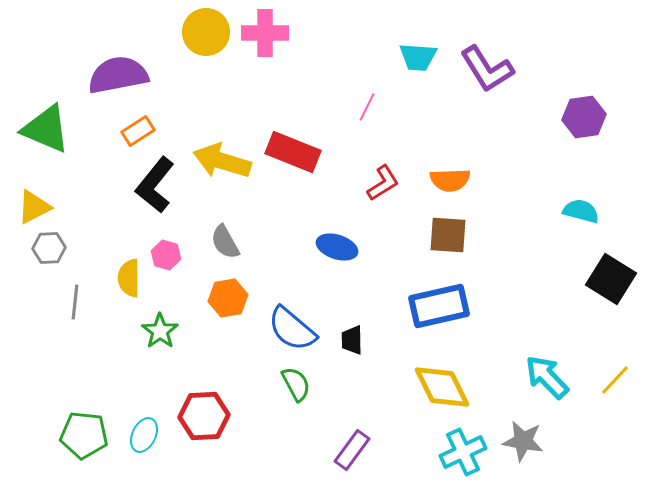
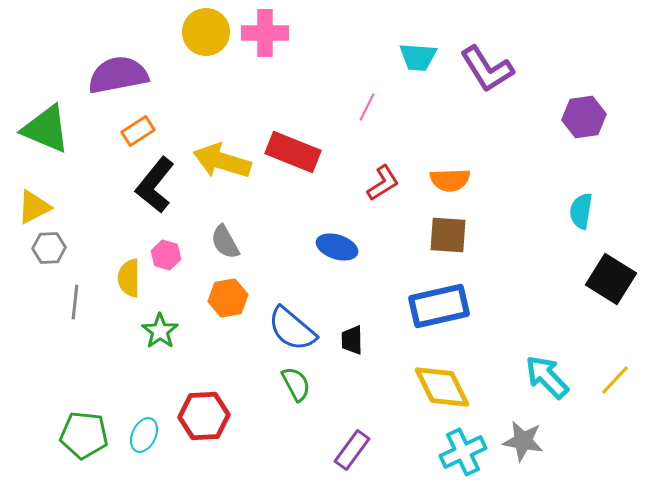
cyan semicircle: rotated 96 degrees counterclockwise
